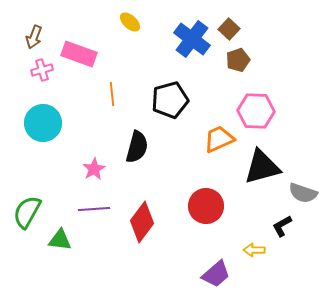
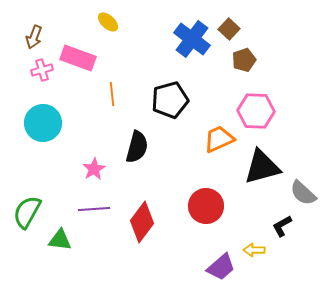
yellow ellipse: moved 22 px left
pink rectangle: moved 1 px left, 4 px down
brown pentagon: moved 6 px right
gray semicircle: rotated 24 degrees clockwise
purple trapezoid: moved 5 px right, 7 px up
